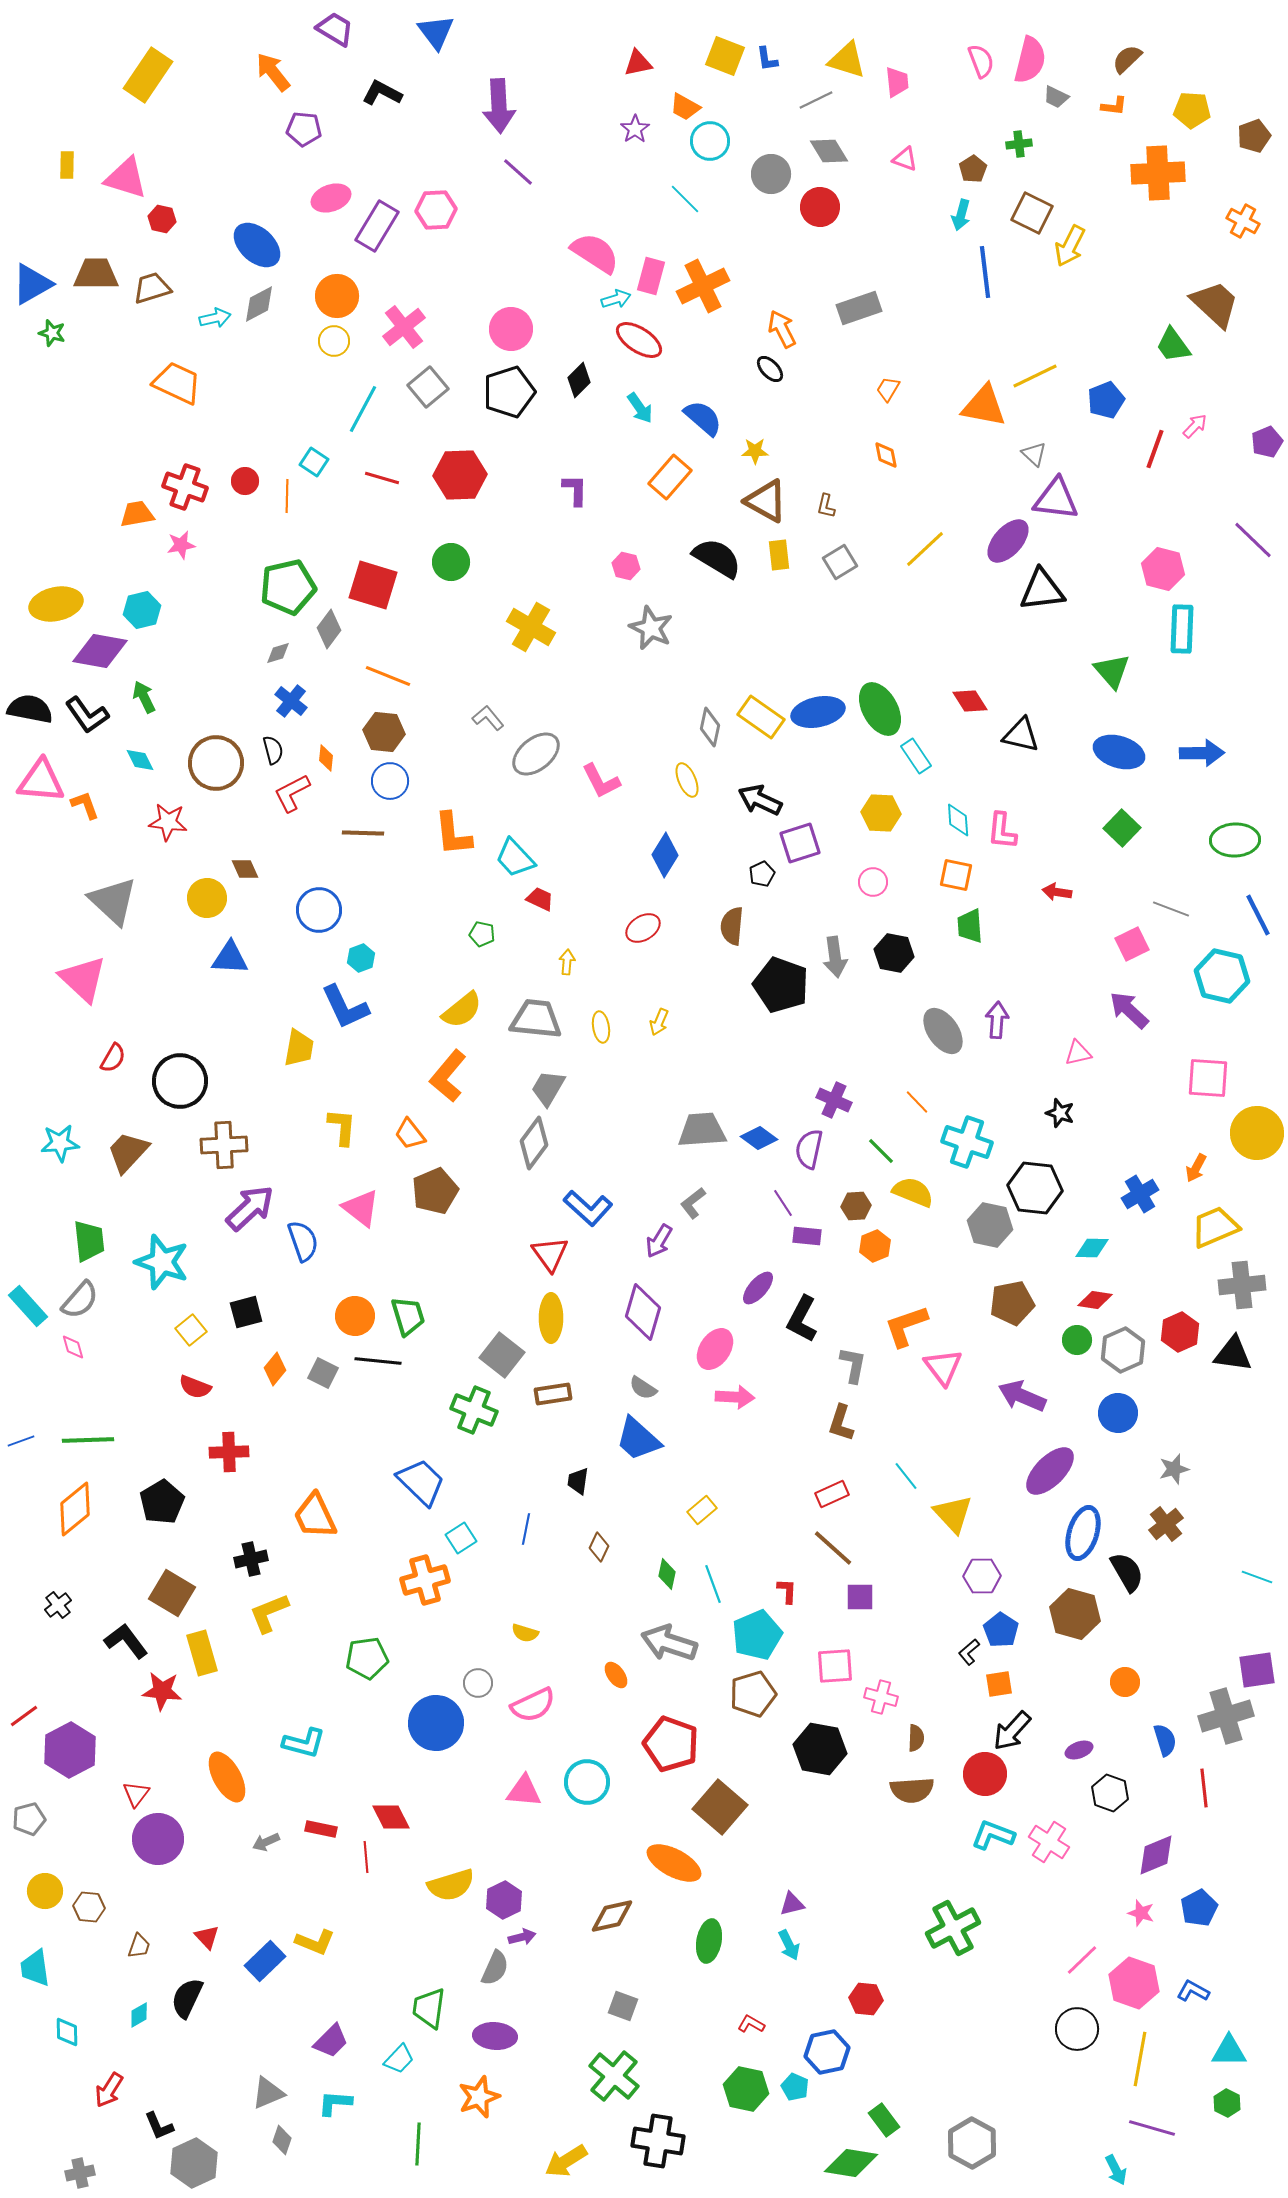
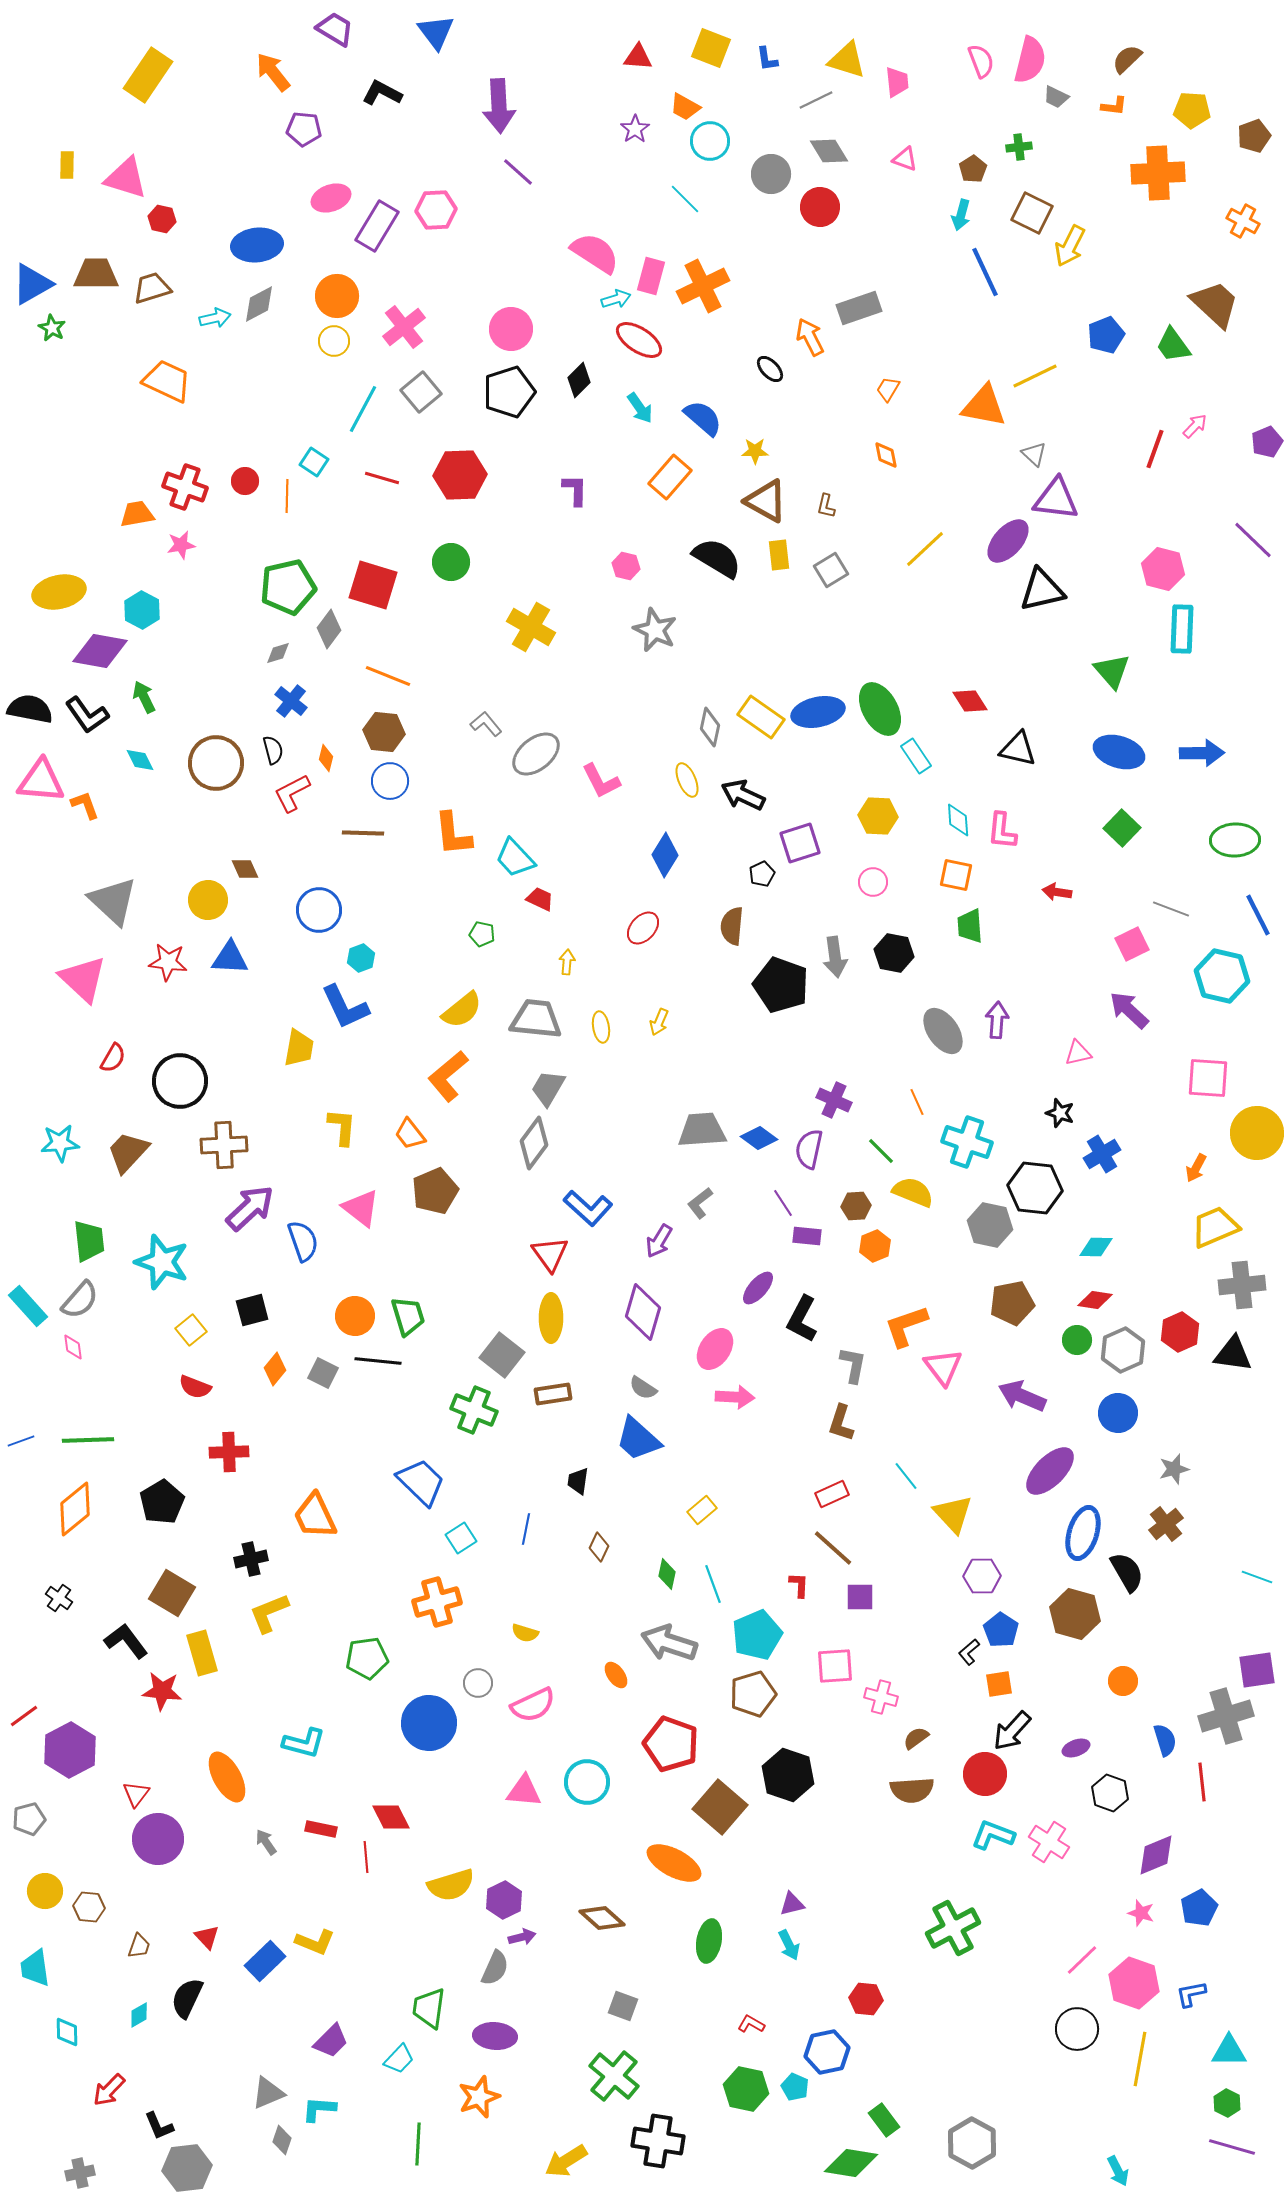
yellow square at (725, 56): moved 14 px left, 8 px up
red triangle at (638, 63): moved 6 px up; rotated 16 degrees clockwise
green cross at (1019, 144): moved 3 px down
blue ellipse at (257, 245): rotated 48 degrees counterclockwise
blue line at (985, 272): rotated 18 degrees counterclockwise
orange arrow at (782, 329): moved 28 px right, 8 px down
green star at (52, 333): moved 5 px up; rotated 12 degrees clockwise
orange trapezoid at (177, 383): moved 10 px left, 2 px up
gray square at (428, 387): moved 7 px left, 5 px down
blue pentagon at (1106, 400): moved 65 px up
gray square at (840, 562): moved 9 px left, 8 px down
black triangle at (1042, 590): rotated 6 degrees counterclockwise
yellow ellipse at (56, 604): moved 3 px right, 12 px up
cyan hexagon at (142, 610): rotated 18 degrees counterclockwise
gray star at (651, 628): moved 4 px right, 2 px down
gray L-shape at (488, 718): moved 2 px left, 6 px down
black triangle at (1021, 735): moved 3 px left, 14 px down
orange diamond at (326, 758): rotated 8 degrees clockwise
black arrow at (760, 800): moved 17 px left, 5 px up
yellow hexagon at (881, 813): moved 3 px left, 3 px down
red star at (168, 822): moved 140 px down
yellow circle at (207, 898): moved 1 px right, 2 px down
red ellipse at (643, 928): rotated 16 degrees counterclockwise
orange L-shape at (448, 1076): rotated 10 degrees clockwise
orange line at (917, 1102): rotated 20 degrees clockwise
blue cross at (1140, 1194): moved 38 px left, 40 px up
gray L-shape at (693, 1203): moved 7 px right
cyan diamond at (1092, 1248): moved 4 px right, 1 px up
black square at (246, 1312): moved 6 px right, 2 px up
pink diamond at (73, 1347): rotated 8 degrees clockwise
orange cross at (425, 1580): moved 12 px right, 22 px down
red L-shape at (787, 1591): moved 12 px right, 6 px up
black cross at (58, 1605): moved 1 px right, 7 px up; rotated 16 degrees counterclockwise
orange circle at (1125, 1682): moved 2 px left, 1 px up
blue circle at (436, 1723): moved 7 px left
brown semicircle at (916, 1738): rotated 128 degrees counterclockwise
black hexagon at (820, 1749): moved 32 px left, 26 px down; rotated 9 degrees clockwise
purple ellipse at (1079, 1750): moved 3 px left, 2 px up
red line at (1204, 1788): moved 2 px left, 6 px up
gray arrow at (266, 1842): rotated 80 degrees clockwise
brown diamond at (612, 1916): moved 10 px left, 2 px down; rotated 54 degrees clockwise
blue L-shape at (1193, 1991): moved 2 px left, 3 px down; rotated 40 degrees counterclockwise
red arrow at (109, 2090): rotated 12 degrees clockwise
cyan L-shape at (335, 2103): moved 16 px left, 6 px down
purple line at (1152, 2128): moved 80 px right, 19 px down
gray hexagon at (194, 2163): moved 7 px left, 5 px down; rotated 18 degrees clockwise
cyan arrow at (1116, 2170): moved 2 px right, 1 px down
